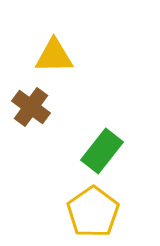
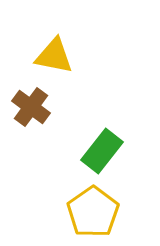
yellow triangle: rotated 12 degrees clockwise
